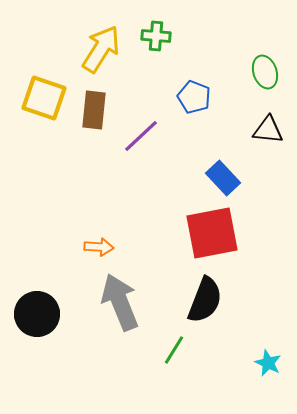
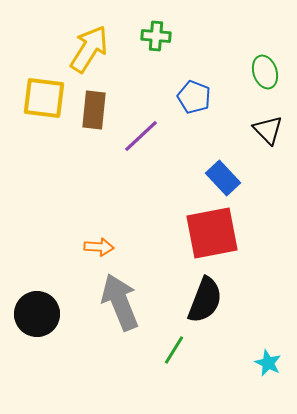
yellow arrow: moved 12 px left
yellow square: rotated 12 degrees counterclockwise
black triangle: rotated 40 degrees clockwise
